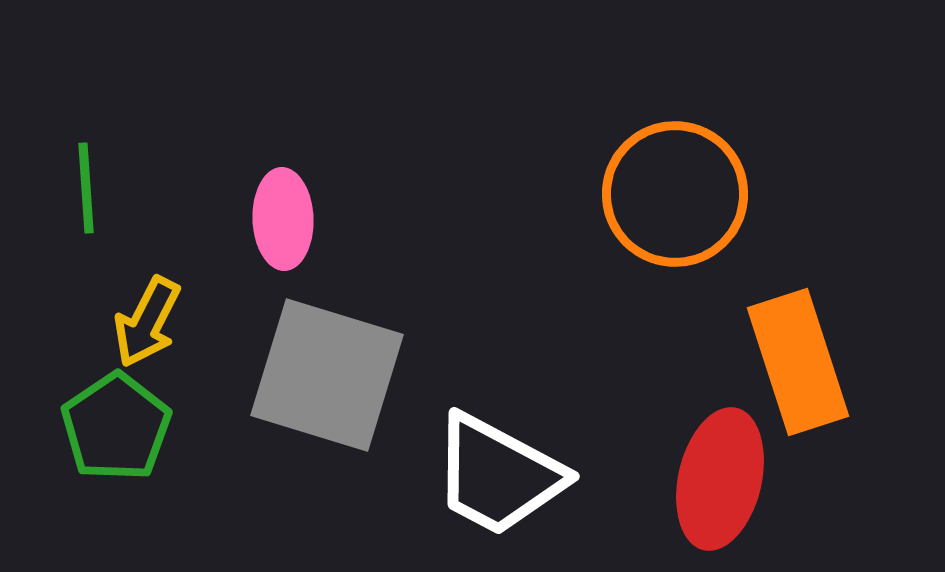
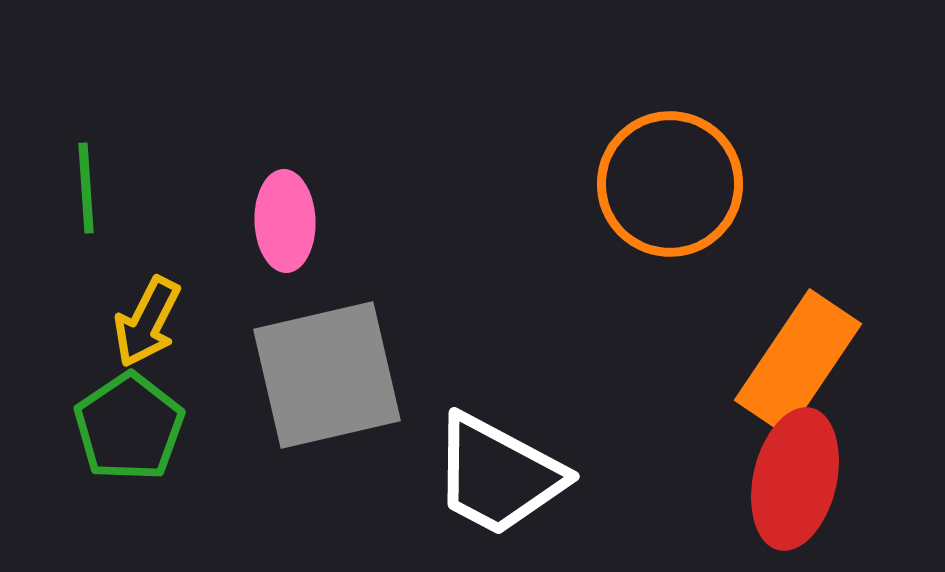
orange circle: moved 5 px left, 10 px up
pink ellipse: moved 2 px right, 2 px down
orange rectangle: rotated 52 degrees clockwise
gray square: rotated 30 degrees counterclockwise
green pentagon: moved 13 px right
red ellipse: moved 75 px right
